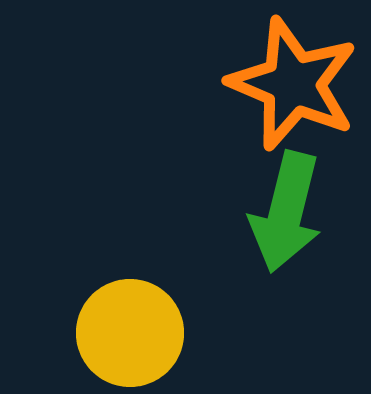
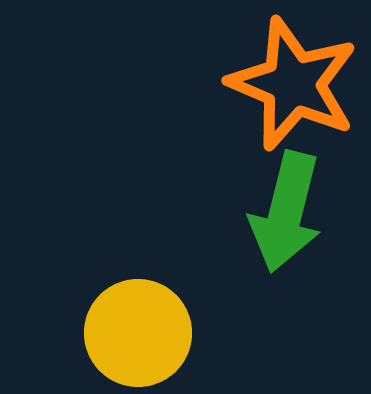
yellow circle: moved 8 px right
